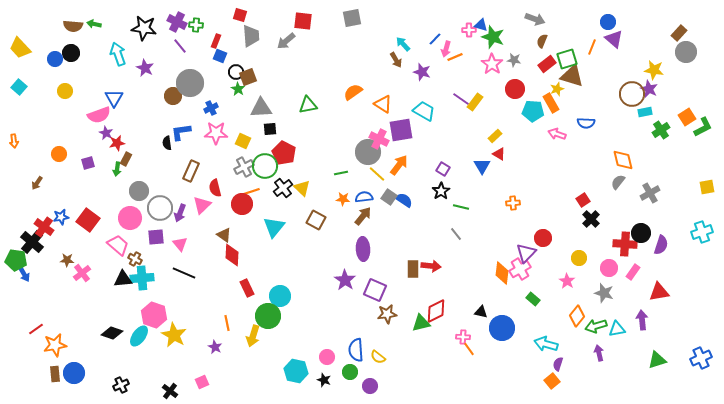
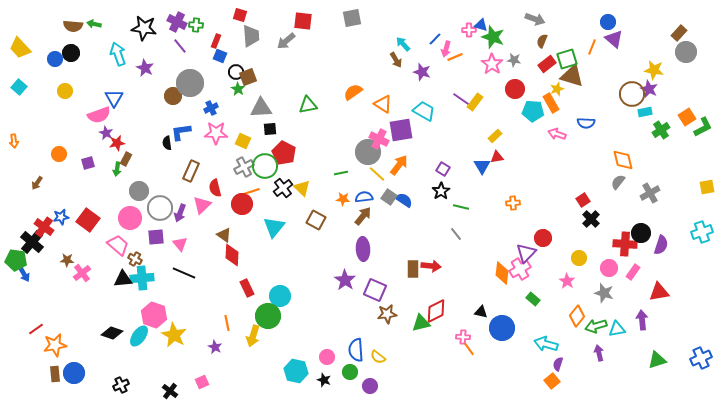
red triangle at (499, 154): moved 2 px left, 3 px down; rotated 40 degrees counterclockwise
